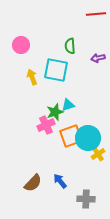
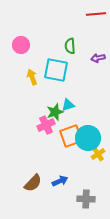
blue arrow: rotated 105 degrees clockwise
